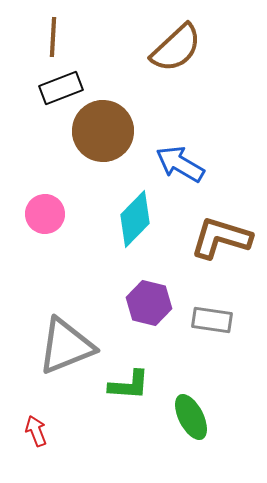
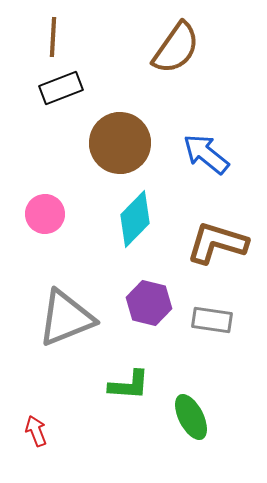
brown semicircle: rotated 12 degrees counterclockwise
brown circle: moved 17 px right, 12 px down
blue arrow: moved 26 px right, 10 px up; rotated 9 degrees clockwise
brown L-shape: moved 4 px left, 5 px down
gray triangle: moved 28 px up
